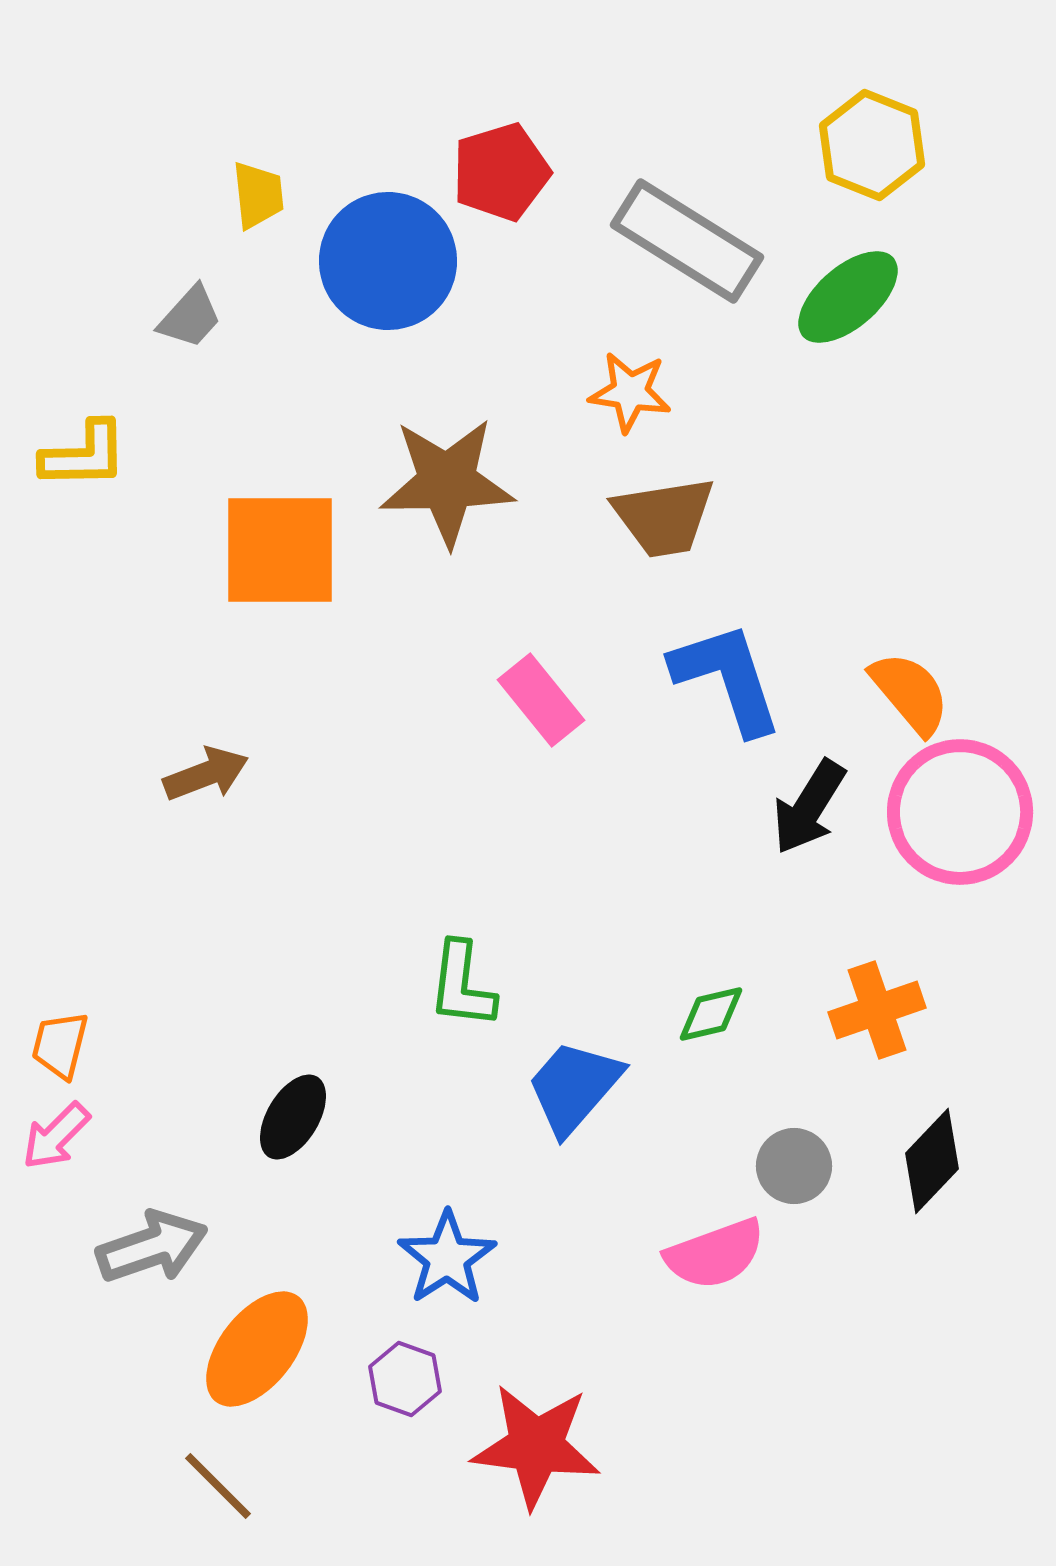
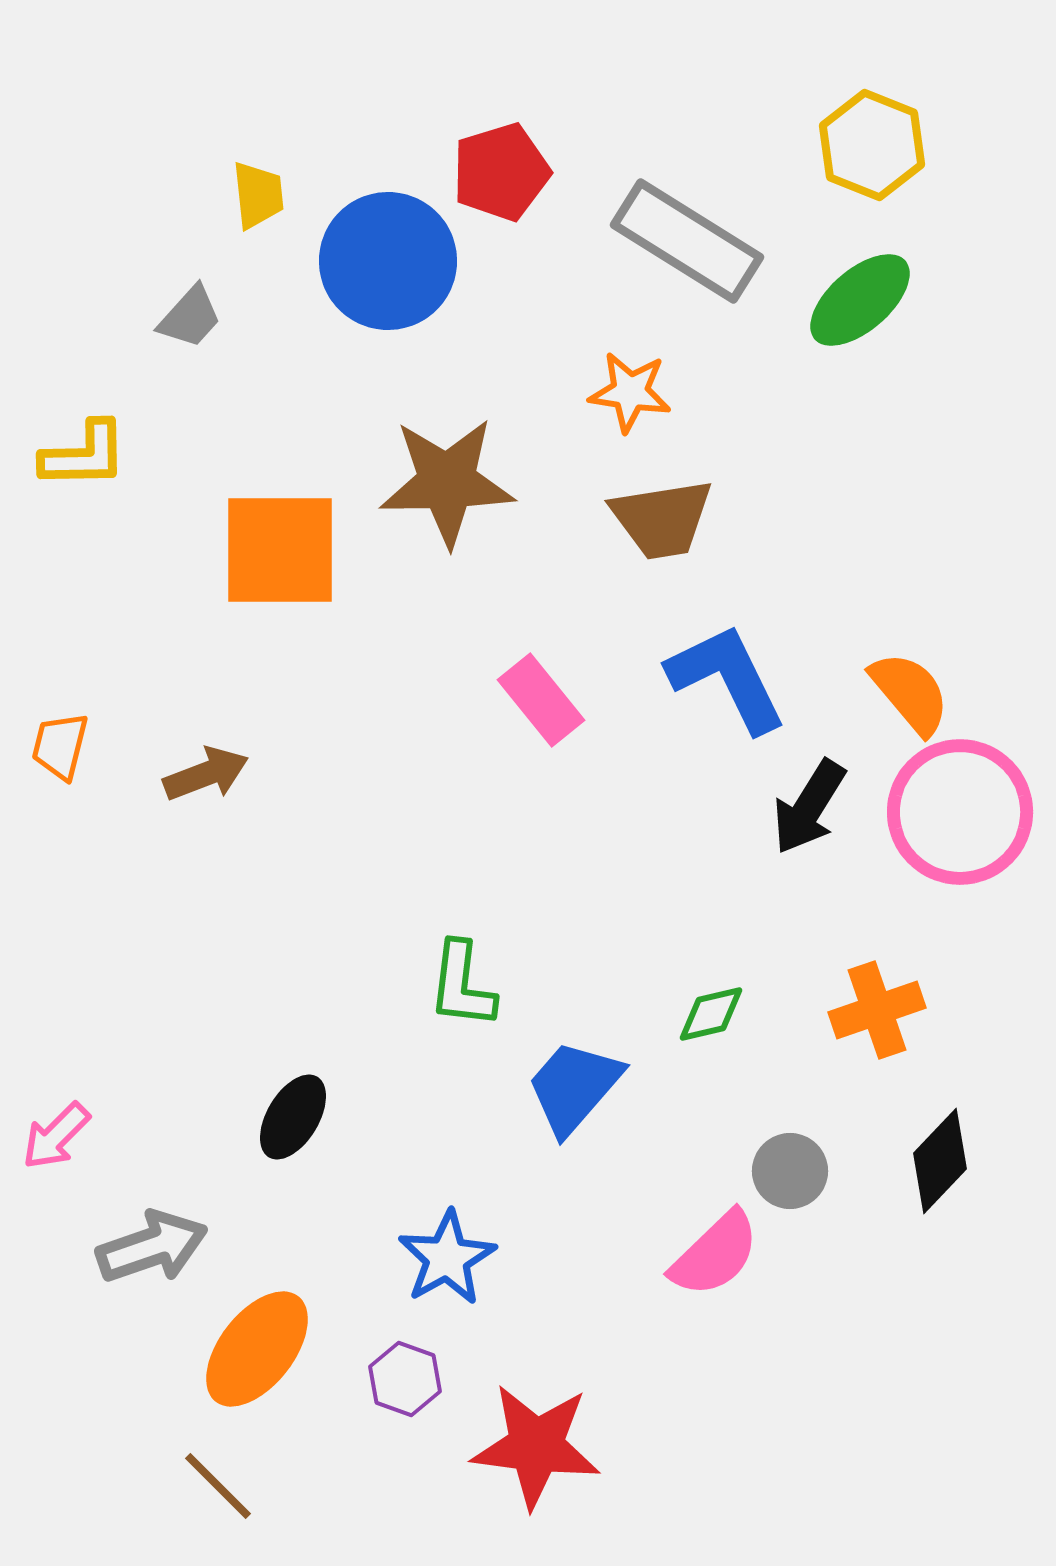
green ellipse: moved 12 px right, 3 px down
brown trapezoid: moved 2 px left, 2 px down
blue L-shape: rotated 8 degrees counterclockwise
orange trapezoid: moved 299 px up
black diamond: moved 8 px right
gray circle: moved 4 px left, 5 px down
pink semicircle: rotated 24 degrees counterclockwise
blue star: rotated 4 degrees clockwise
